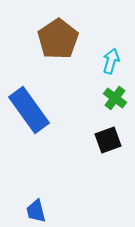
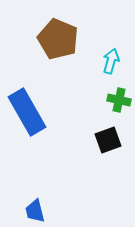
brown pentagon: rotated 15 degrees counterclockwise
green cross: moved 4 px right, 2 px down; rotated 25 degrees counterclockwise
blue rectangle: moved 2 px left, 2 px down; rotated 6 degrees clockwise
blue trapezoid: moved 1 px left
